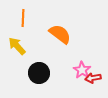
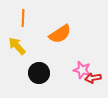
orange semicircle: rotated 110 degrees clockwise
pink star: rotated 18 degrees counterclockwise
